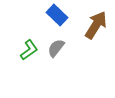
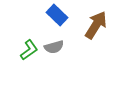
gray semicircle: moved 2 px left, 1 px up; rotated 144 degrees counterclockwise
